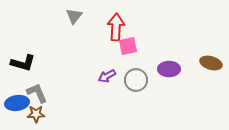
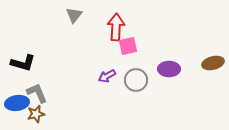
gray triangle: moved 1 px up
brown ellipse: moved 2 px right; rotated 30 degrees counterclockwise
brown star: rotated 12 degrees counterclockwise
